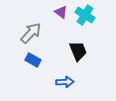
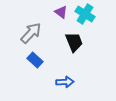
cyan cross: moved 1 px up
black trapezoid: moved 4 px left, 9 px up
blue rectangle: moved 2 px right; rotated 14 degrees clockwise
